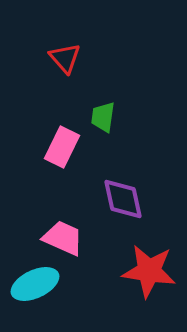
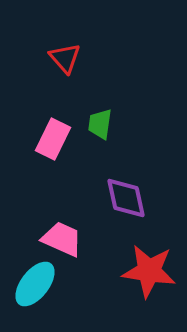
green trapezoid: moved 3 px left, 7 px down
pink rectangle: moved 9 px left, 8 px up
purple diamond: moved 3 px right, 1 px up
pink trapezoid: moved 1 px left, 1 px down
cyan ellipse: rotated 27 degrees counterclockwise
